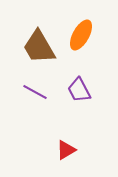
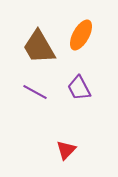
purple trapezoid: moved 2 px up
red triangle: rotated 15 degrees counterclockwise
